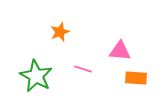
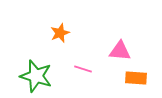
orange star: moved 1 px down
green star: rotated 12 degrees counterclockwise
